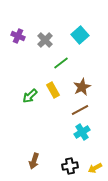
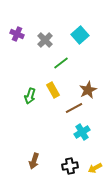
purple cross: moved 1 px left, 2 px up
brown star: moved 6 px right, 3 px down
green arrow: rotated 28 degrees counterclockwise
brown line: moved 6 px left, 2 px up
